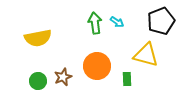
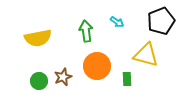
green arrow: moved 9 px left, 8 px down
green circle: moved 1 px right
